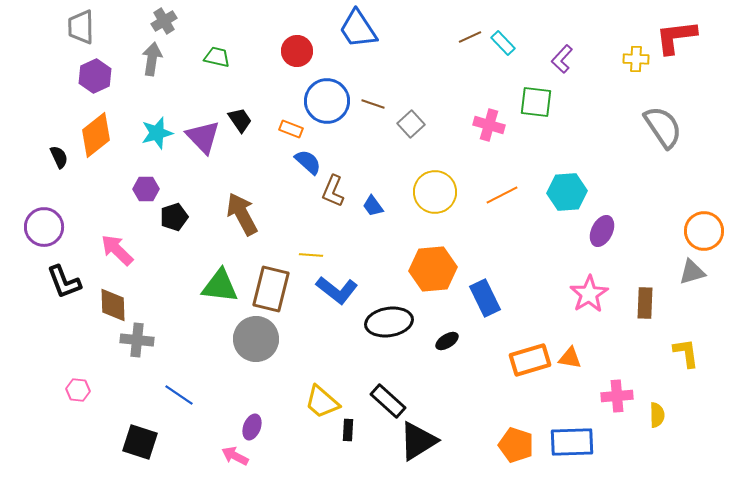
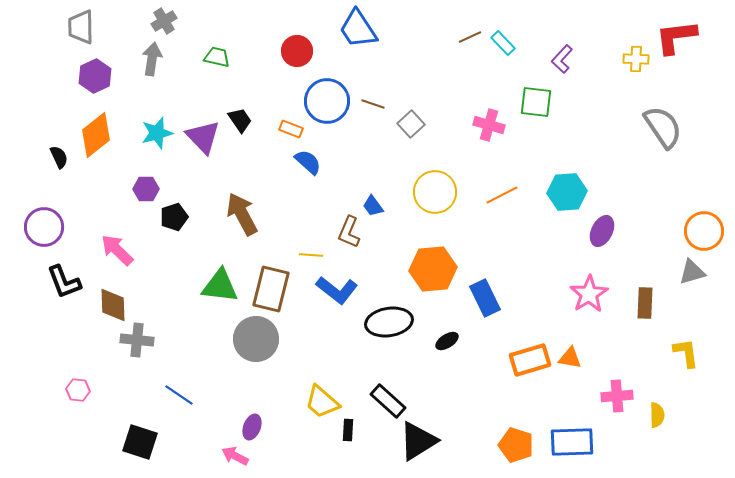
brown L-shape at (333, 191): moved 16 px right, 41 px down
